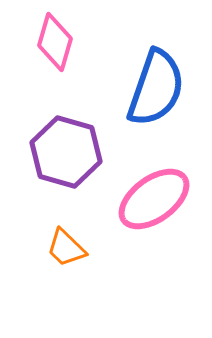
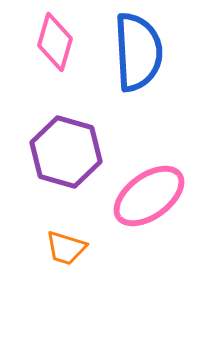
blue semicircle: moved 18 px left, 36 px up; rotated 22 degrees counterclockwise
pink ellipse: moved 5 px left, 3 px up
orange trapezoid: rotated 27 degrees counterclockwise
